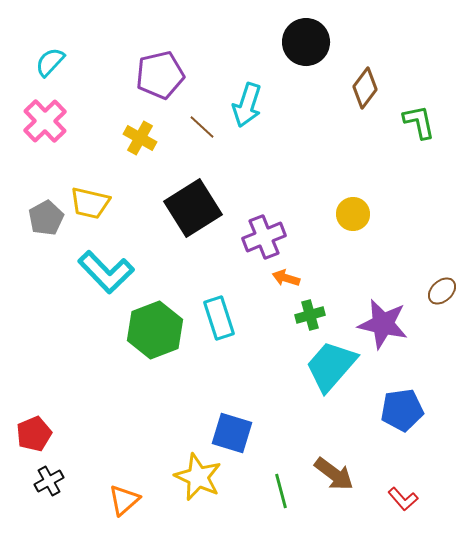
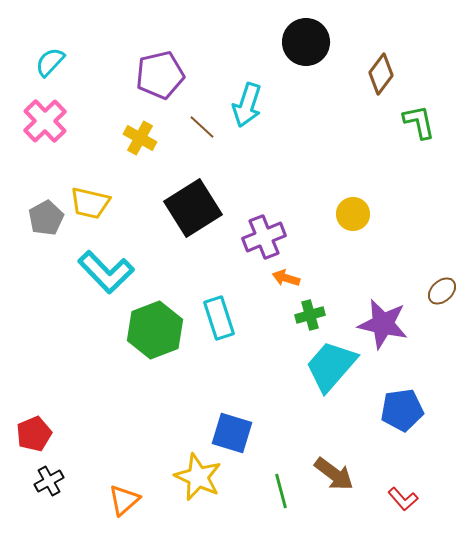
brown diamond: moved 16 px right, 14 px up
